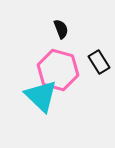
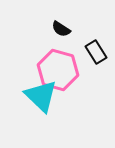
black semicircle: rotated 144 degrees clockwise
black rectangle: moved 3 px left, 10 px up
